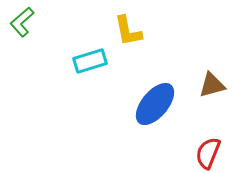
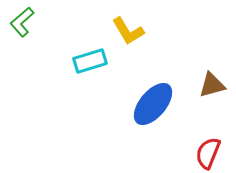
yellow L-shape: rotated 20 degrees counterclockwise
blue ellipse: moved 2 px left
